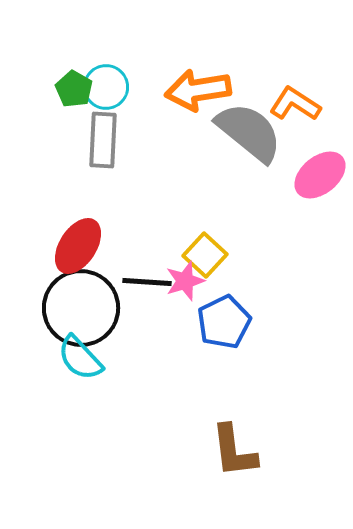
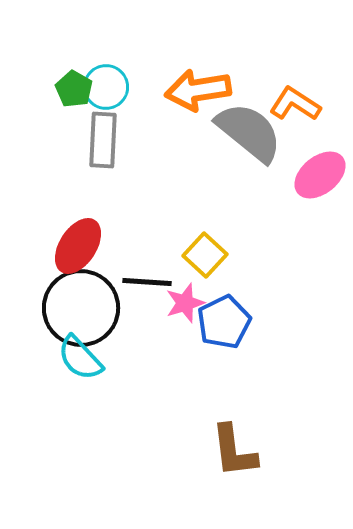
pink star: moved 22 px down
